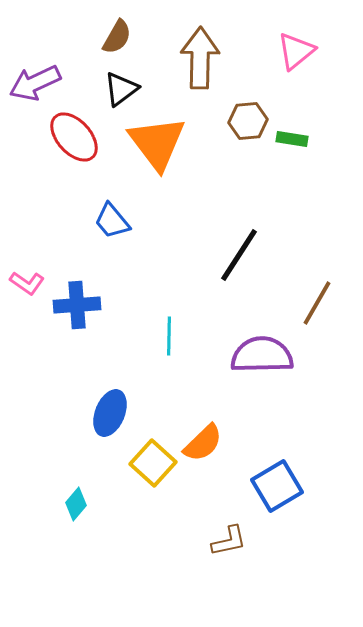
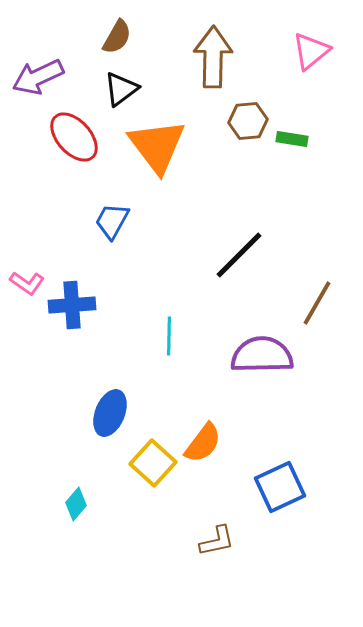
pink triangle: moved 15 px right
brown arrow: moved 13 px right, 1 px up
purple arrow: moved 3 px right, 6 px up
orange triangle: moved 3 px down
blue trapezoid: rotated 69 degrees clockwise
black line: rotated 12 degrees clockwise
blue cross: moved 5 px left
orange semicircle: rotated 9 degrees counterclockwise
blue square: moved 3 px right, 1 px down; rotated 6 degrees clockwise
brown L-shape: moved 12 px left
